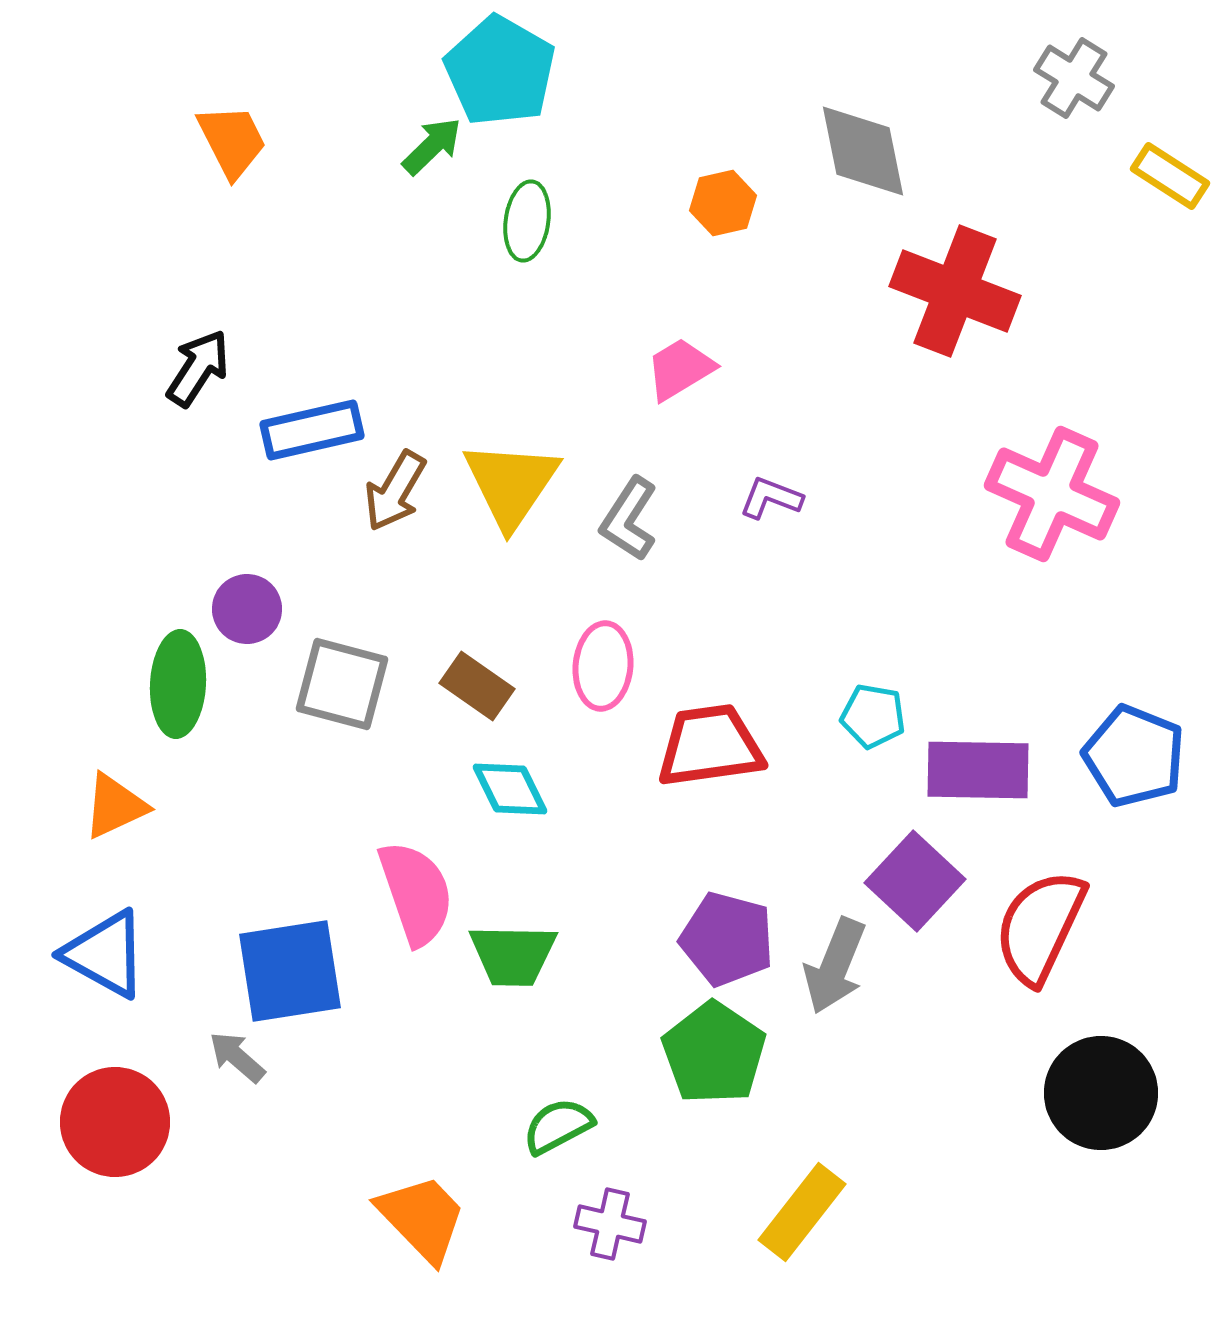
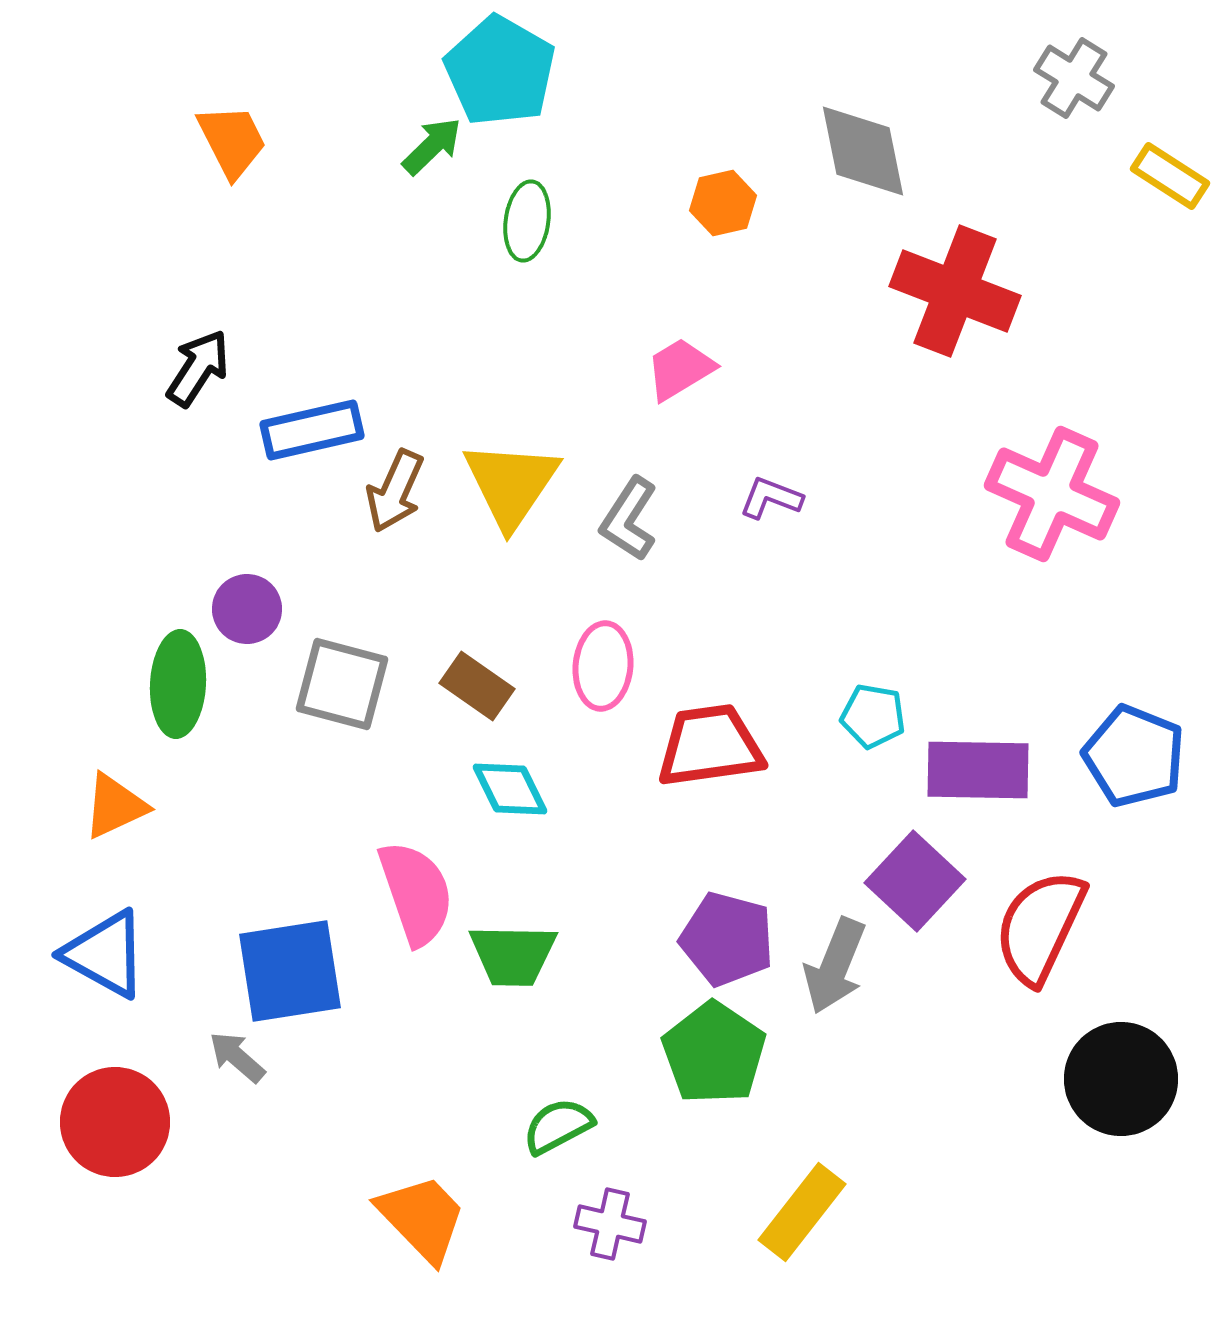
brown arrow at (395, 491): rotated 6 degrees counterclockwise
black circle at (1101, 1093): moved 20 px right, 14 px up
